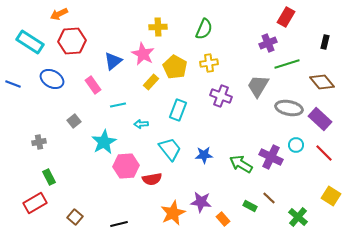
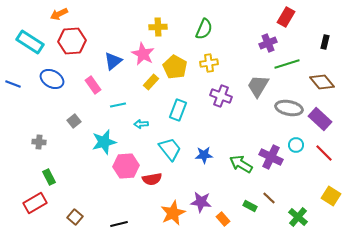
gray cross at (39, 142): rotated 16 degrees clockwise
cyan star at (104, 142): rotated 15 degrees clockwise
